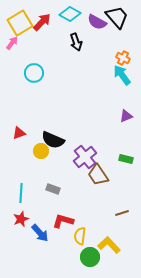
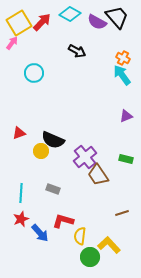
yellow square: moved 1 px left
black arrow: moved 1 px right, 9 px down; rotated 42 degrees counterclockwise
